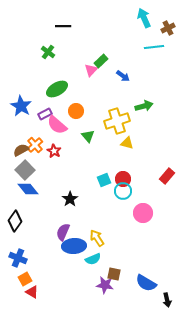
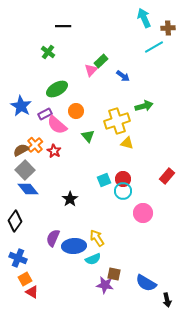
brown cross: rotated 24 degrees clockwise
cyan line: rotated 24 degrees counterclockwise
purple semicircle: moved 10 px left, 6 px down
